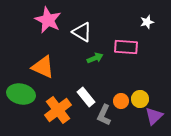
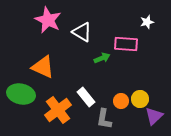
pink rectangle: moved 3 px up
green arrow: moved 7 px right
gray L-shape: moved 4 px down; rotated 15 degrees counterclockwise
